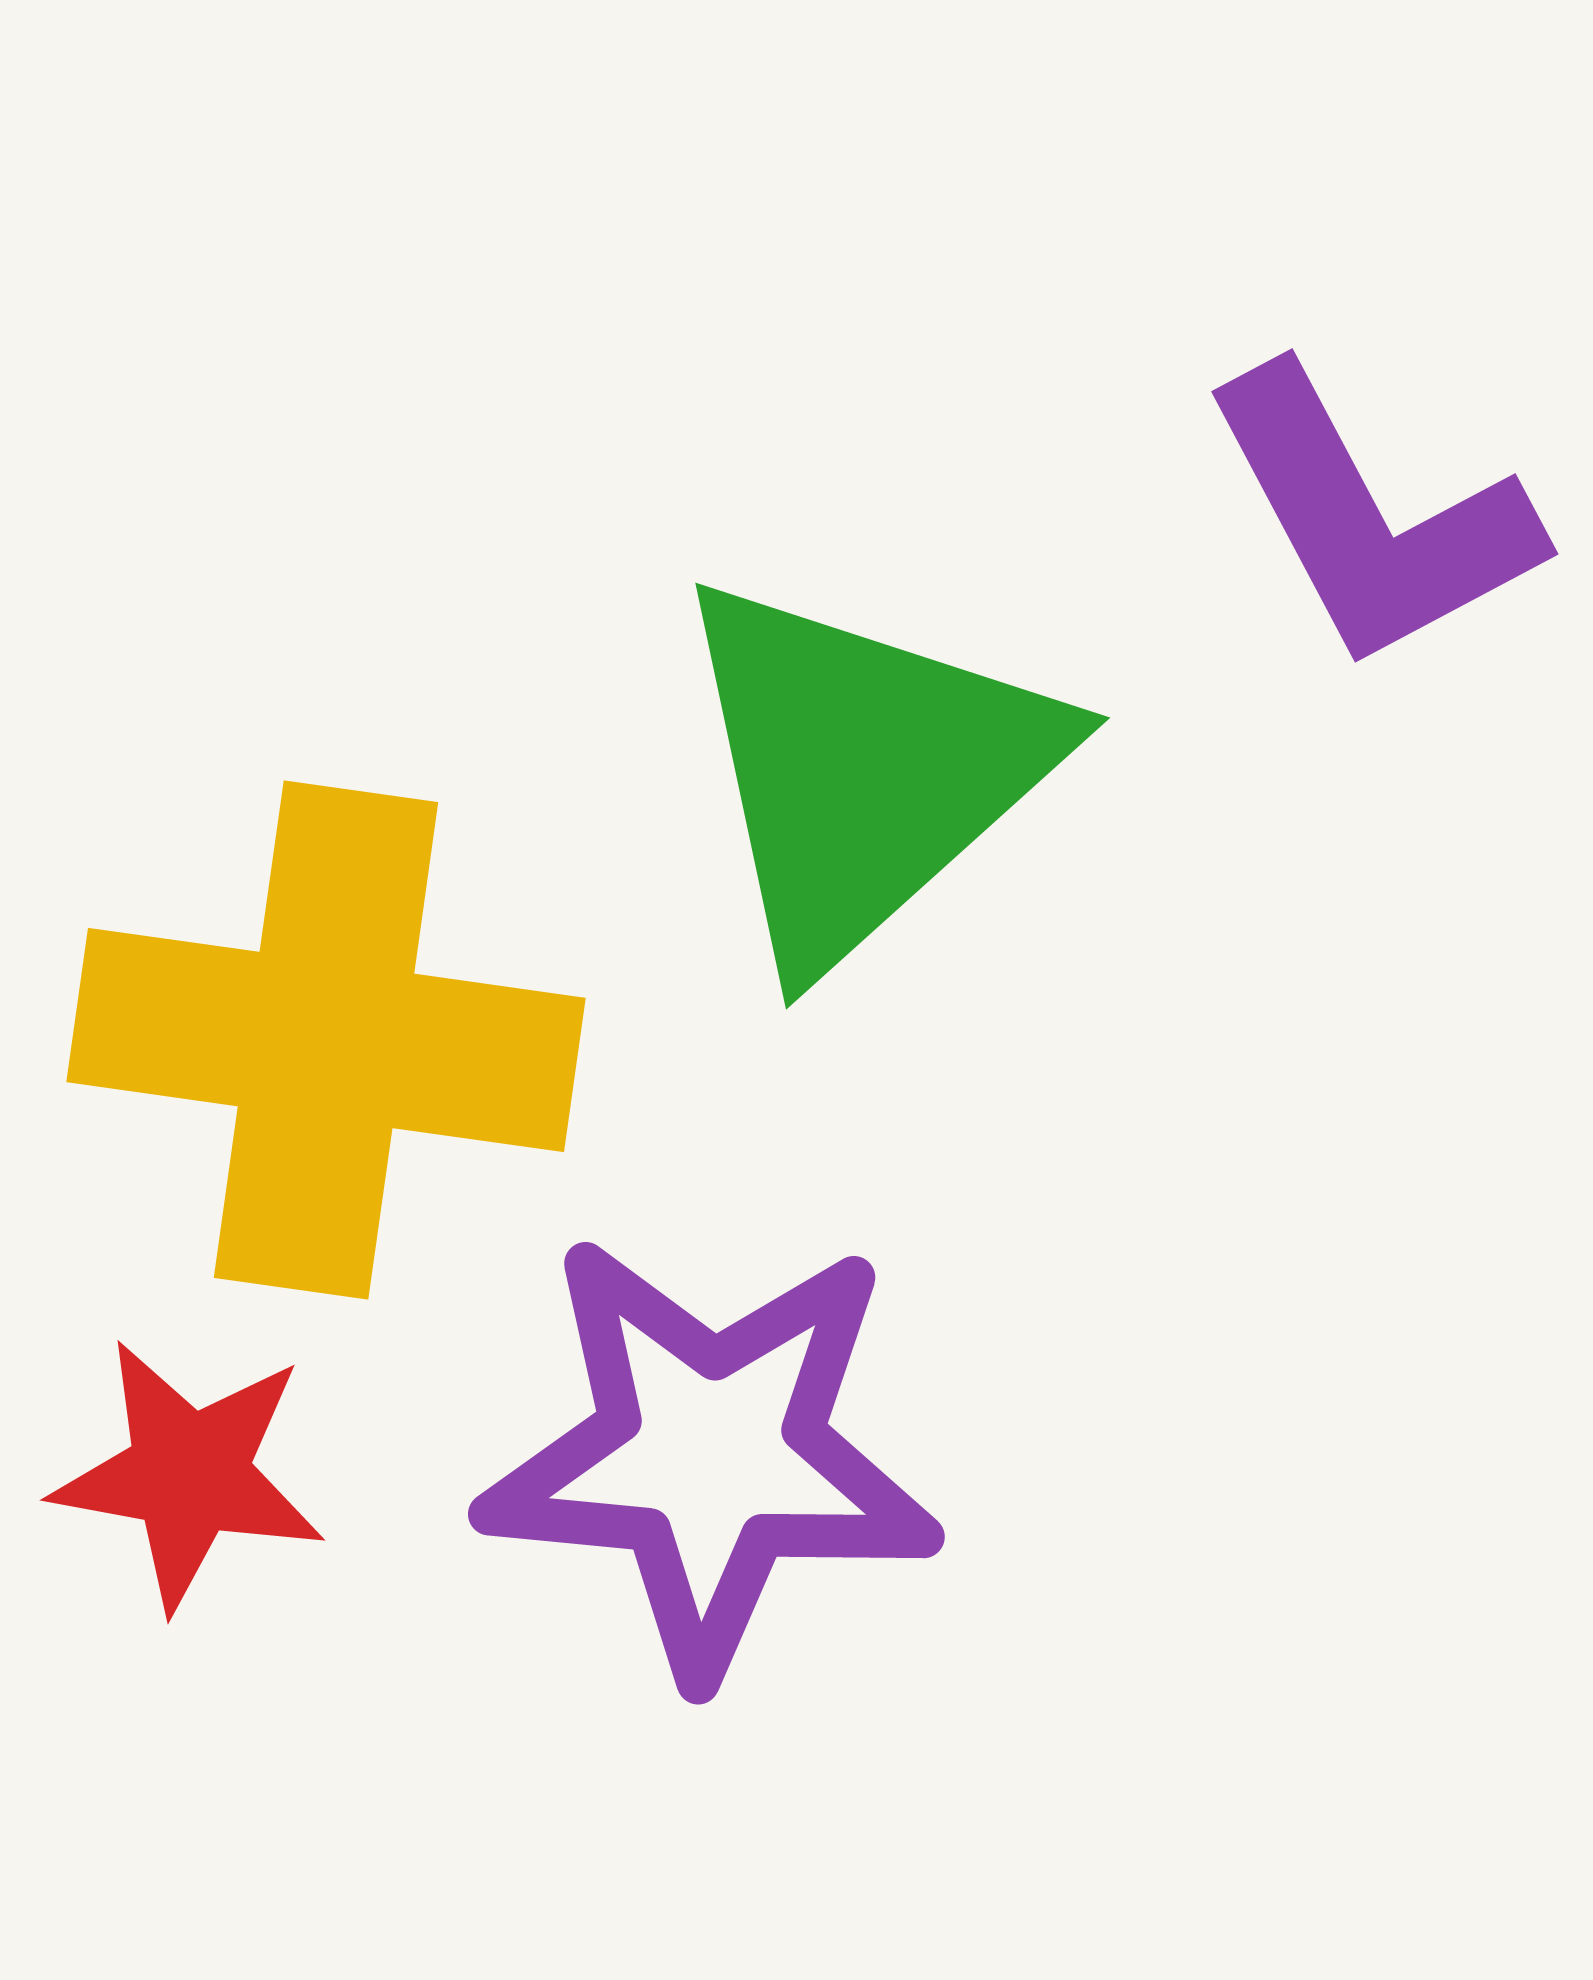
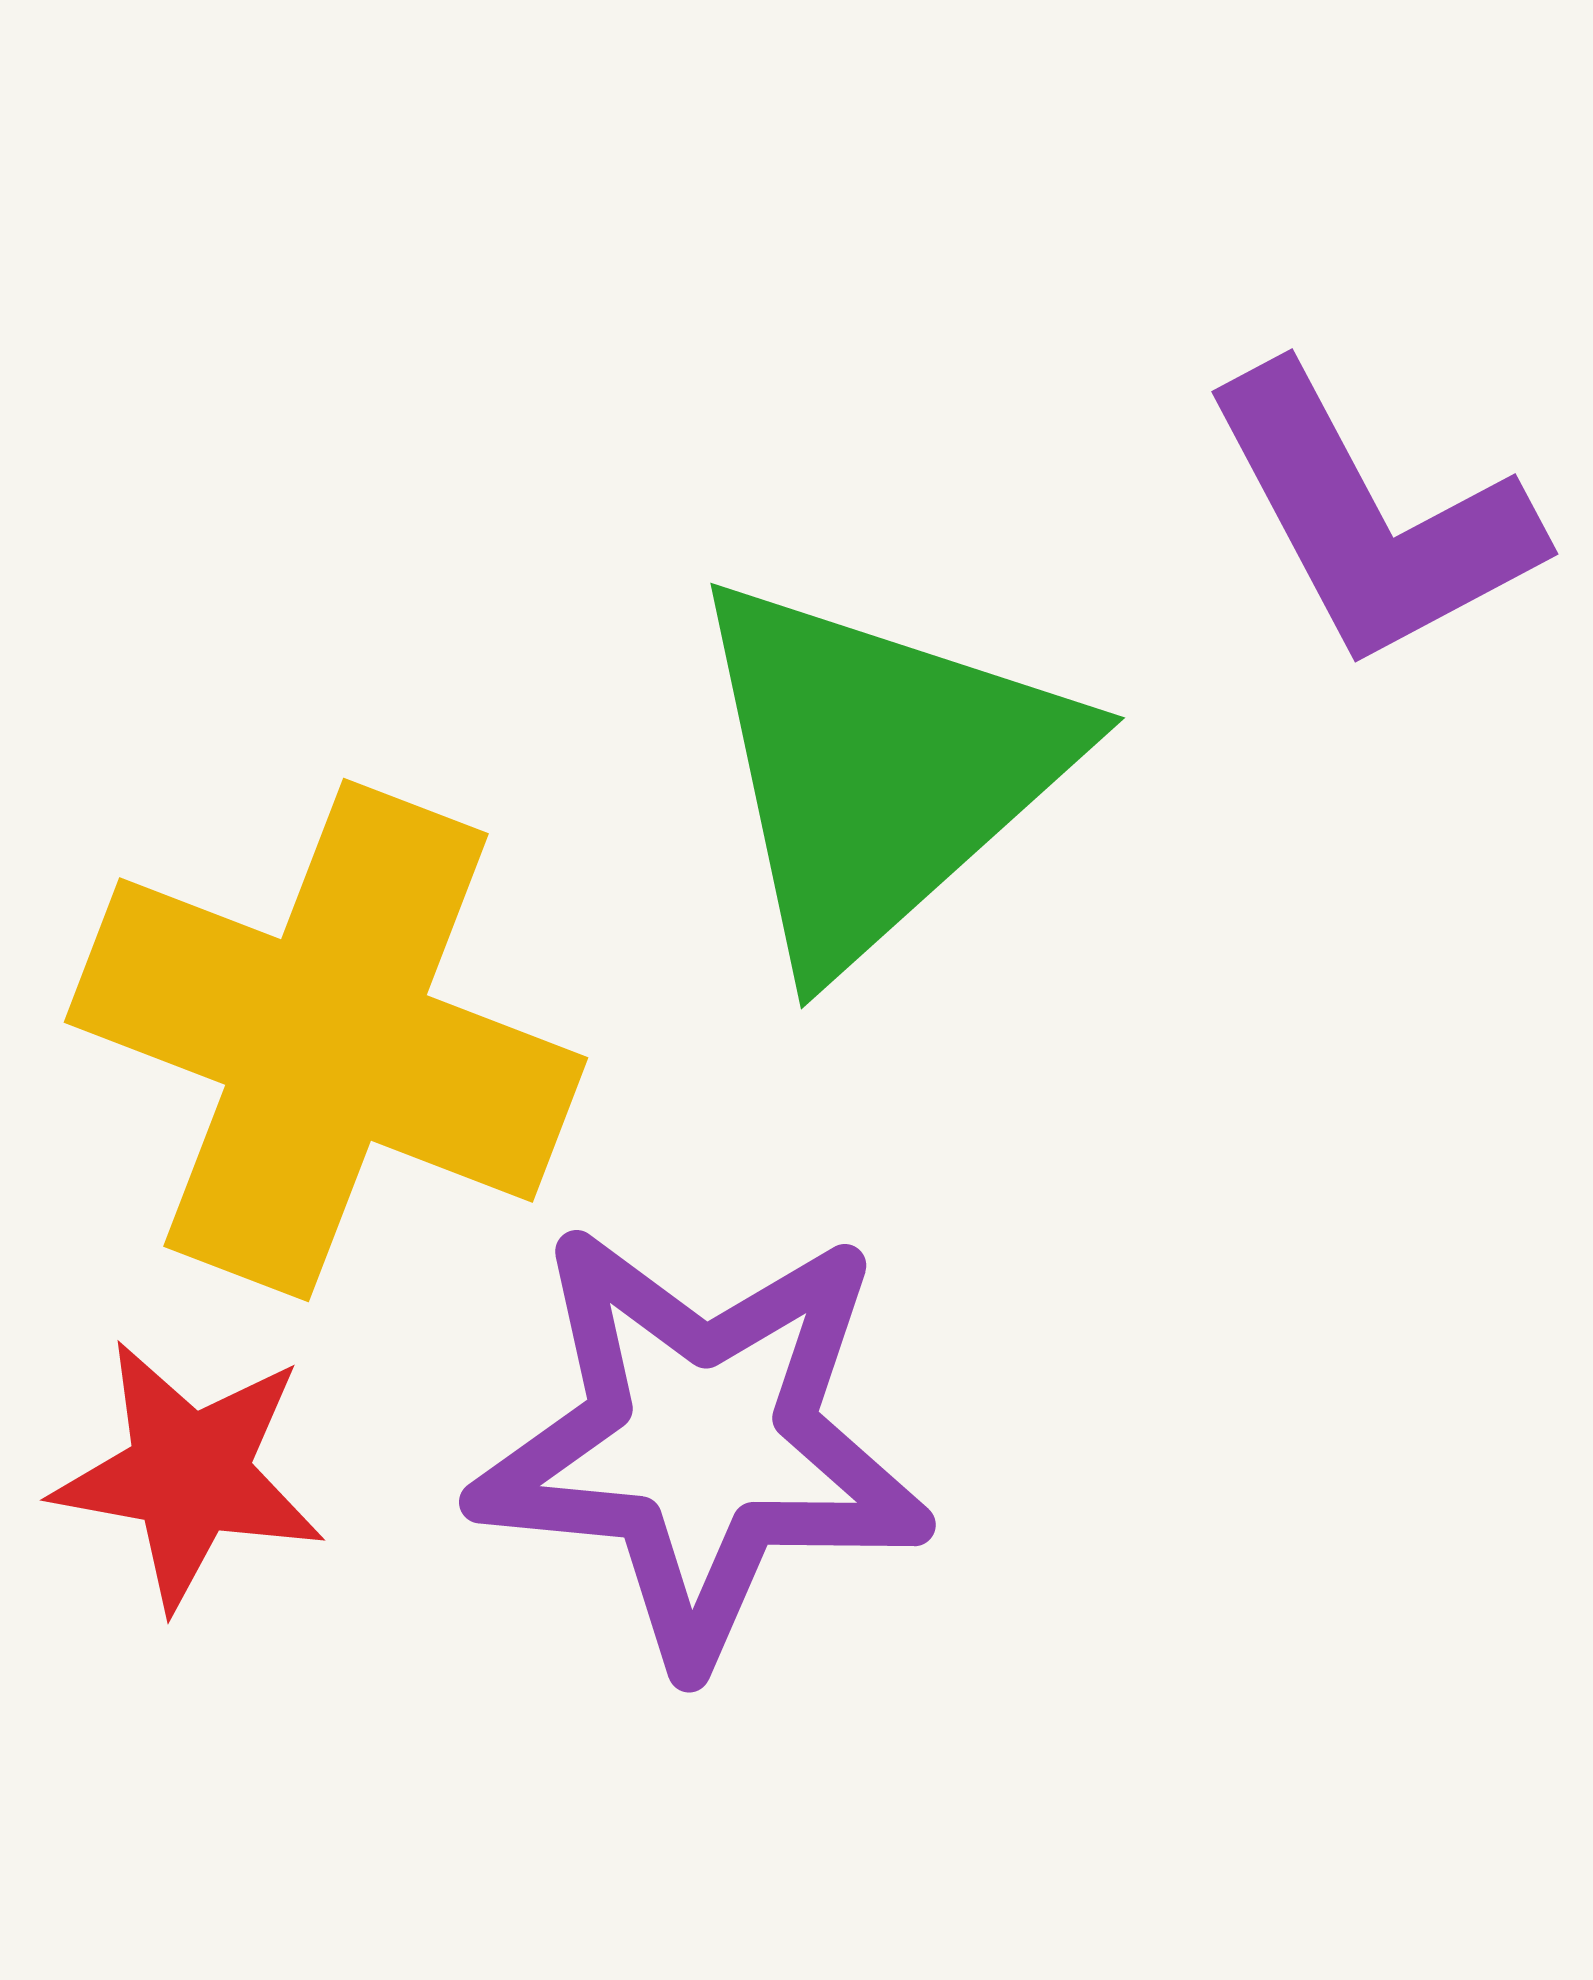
green triangle: moved 15 px right
yellow cross: rotated 13 degrees clockwise
purple star: moved 9 px left, 12 px up
